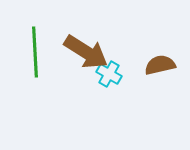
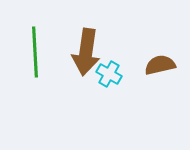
brown arrow: rotated 66 degrees clockwise
